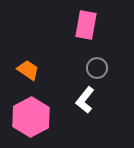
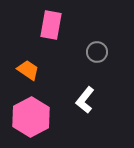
pink rectangle: moved 35 px left
gray circle: moved 16 px up
